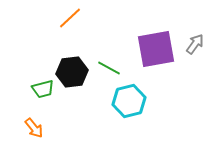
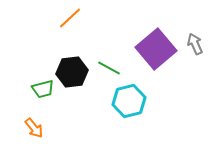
gray arrow: rotated 60 degrees counterclockwise
purple square: rotated 30 degrees counterclockwise
